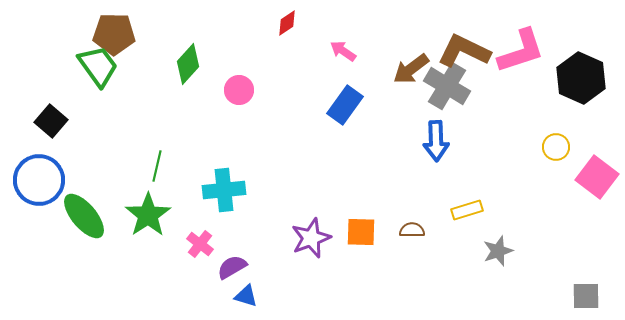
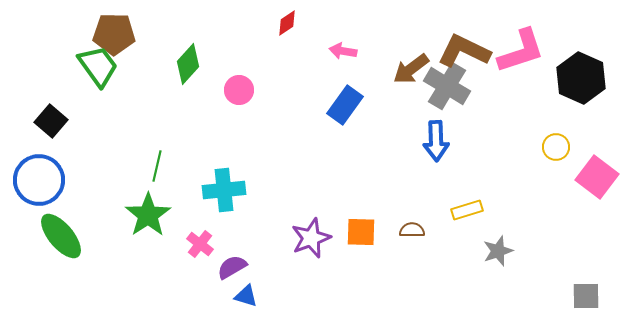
pink arrow: rotated 24 degrees counterclockwise
green ellipse: moved 23 px left, 20 px down
